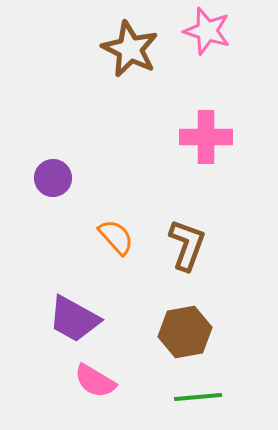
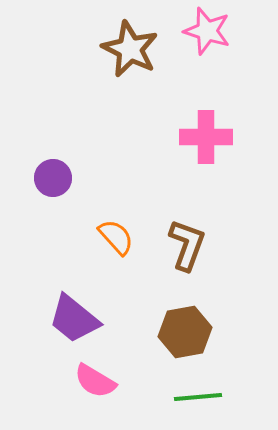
purple trapezoid: rotated 10 degrees clockwise
